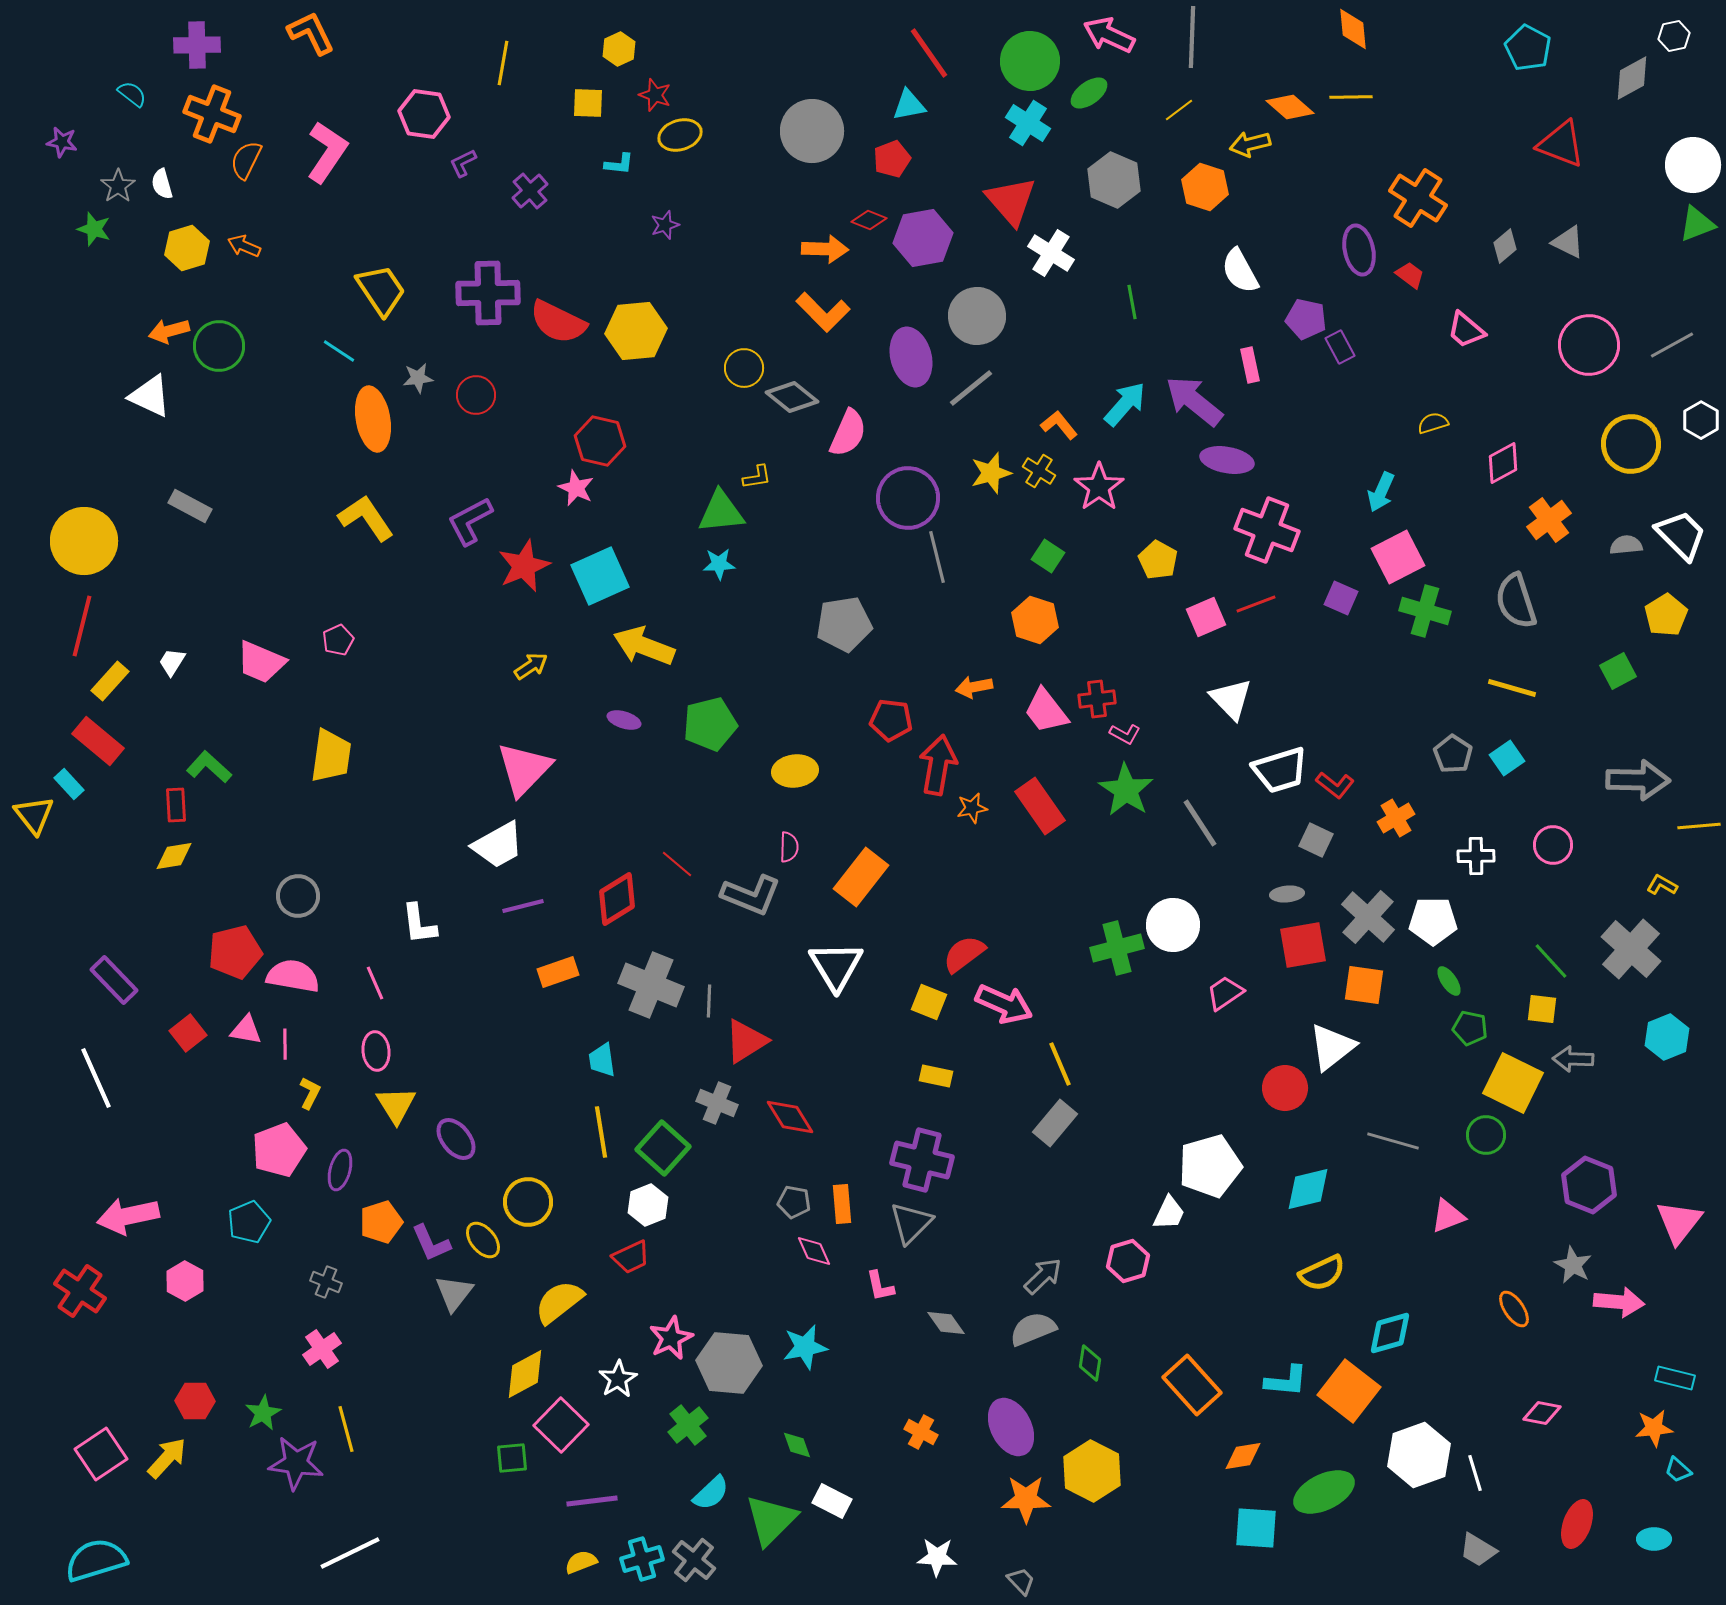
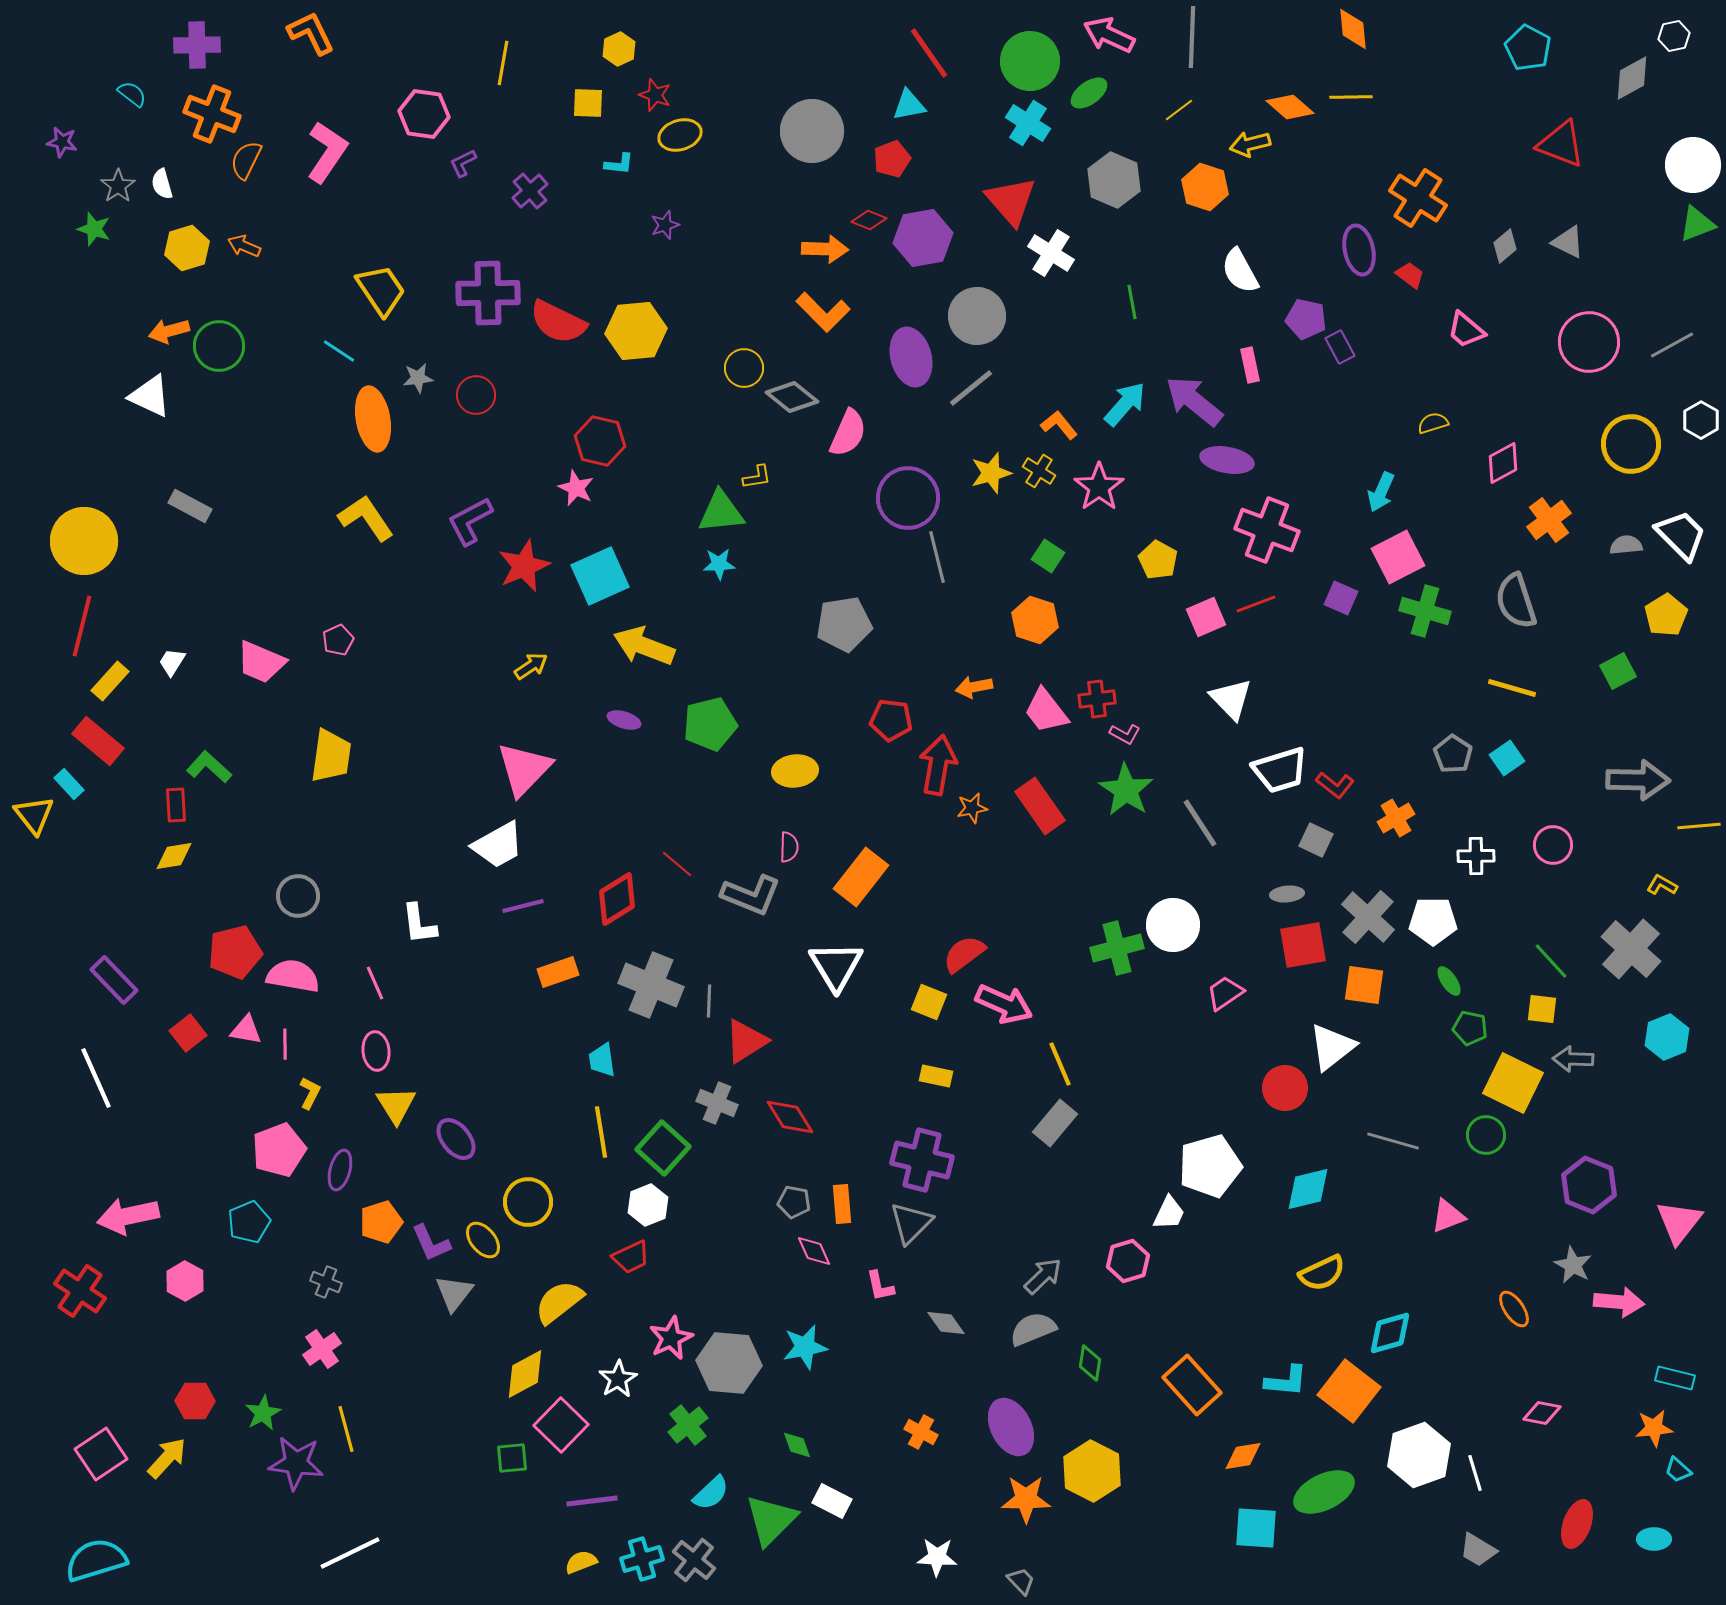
pink circle at (1589, 345): moved 3 px up
